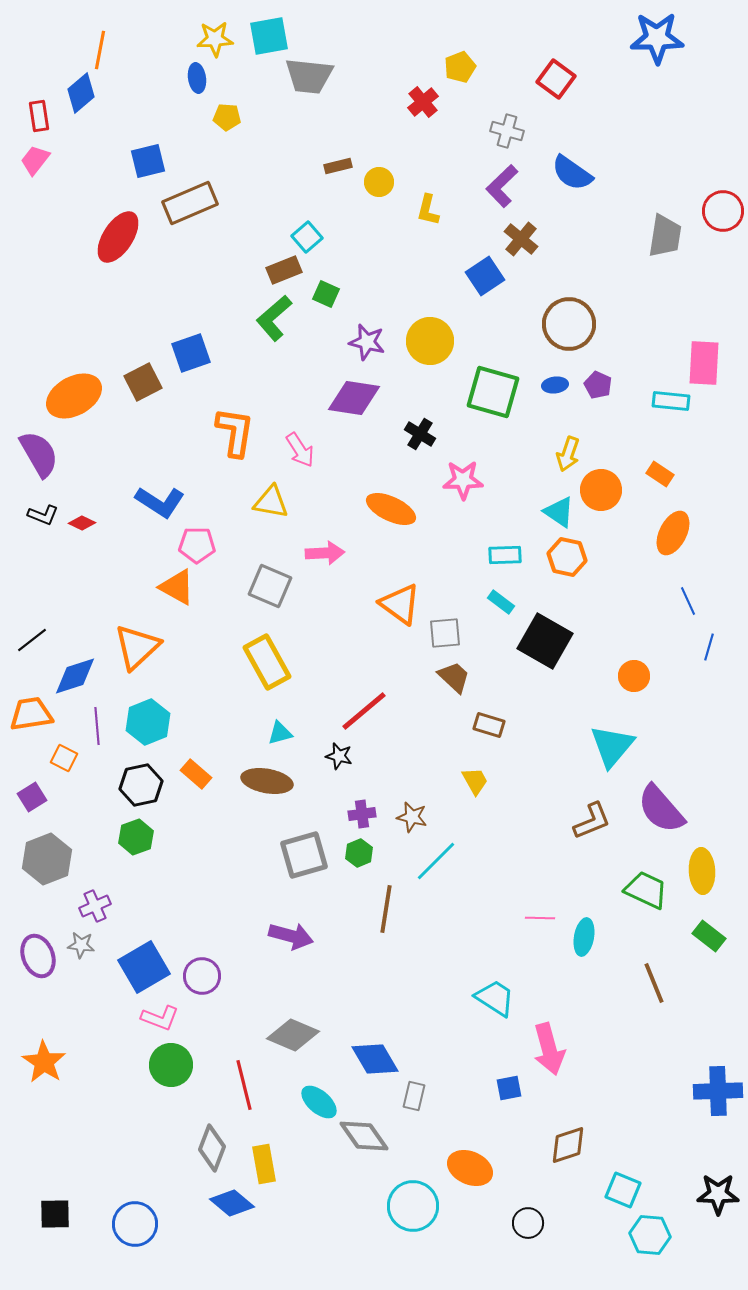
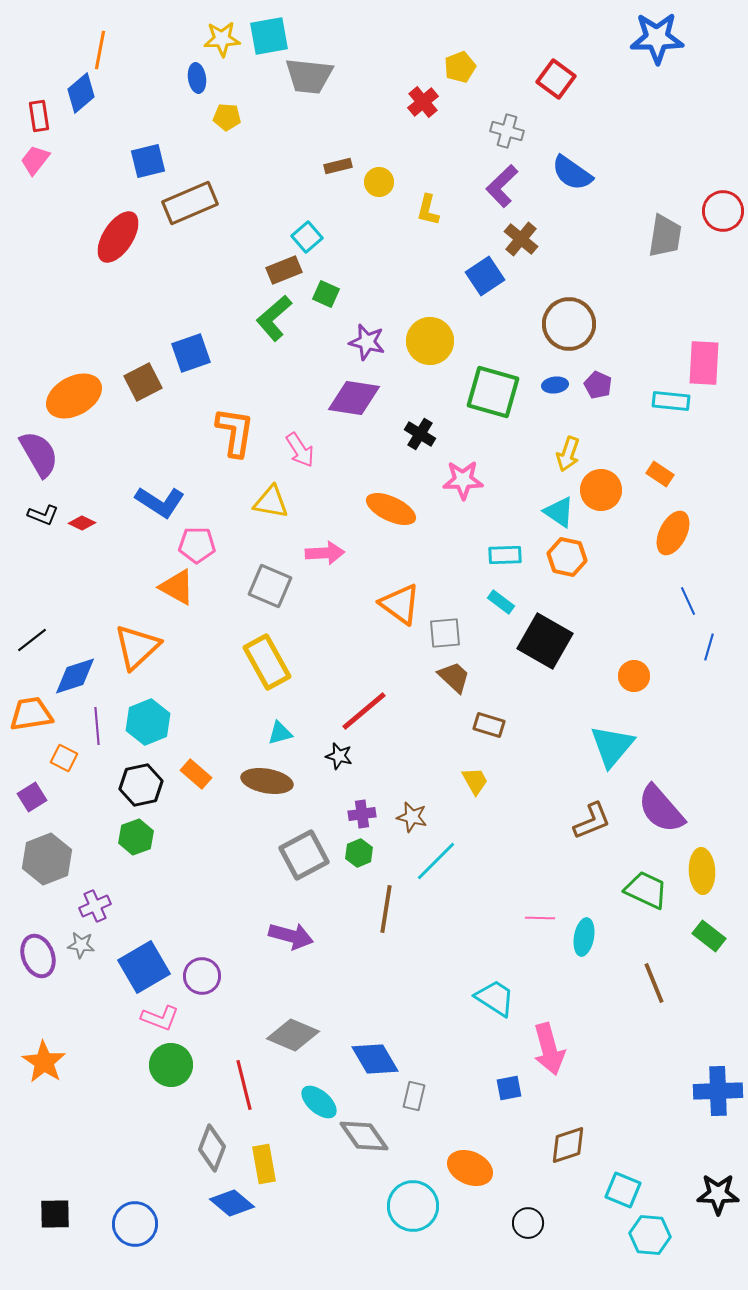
yellow star at (215, 39): moved 7 px right
gray square at (304, 855): rotated 12 degrees counterclockwise
